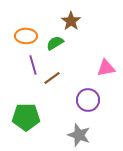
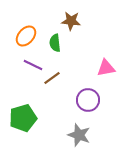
brown star: rotated 30 degrees counterclockwise
orange ellipse: rotated 50 degrees counterclockwise
green semicircle: rotated 66 degrees counterclockwise
purple line: rotated 48 degrees counterclockwise
green pentagon: moved 3 px left, 1 px down; rotated 16 degrees counterclockwise
